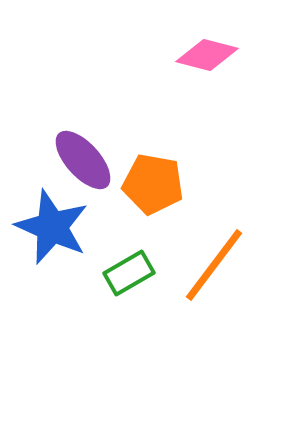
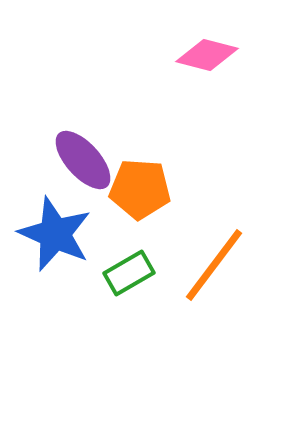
orange pentagon: moved 13 px left, 5 px down; rotated 6 degrees counterclockwise
blue star: moved 3 px right, 7 px down
